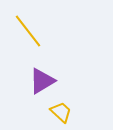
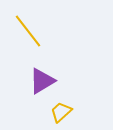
yellow trapezoid: rotated 85 degrees counterclockwise
